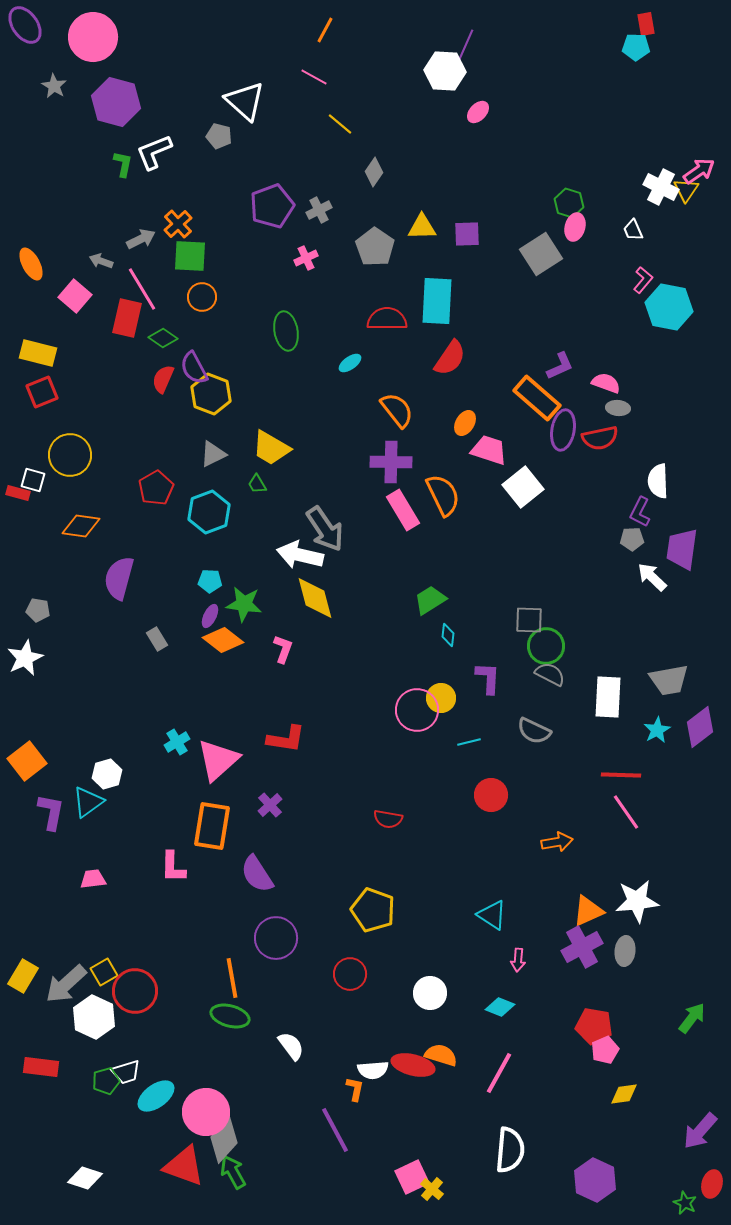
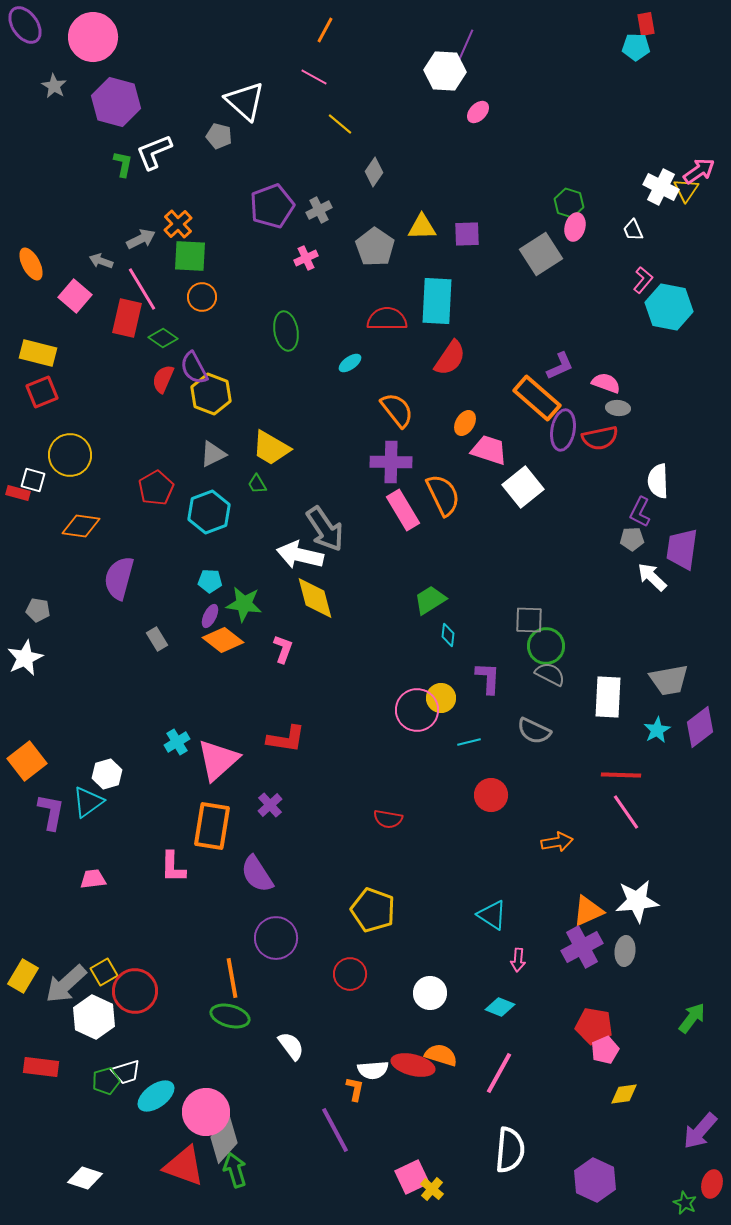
green arrow at (233, 1172): moved 2 px right, 2 px up; rotated 12 degrees clockwise
